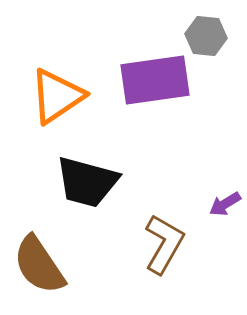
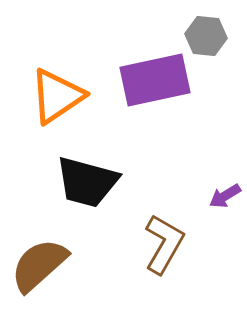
purple rectangle: rotated 4 degrees counterclockwise
purple arrow: moved 8 px up
brown semicircle: rotated 82 degrees clockwise
